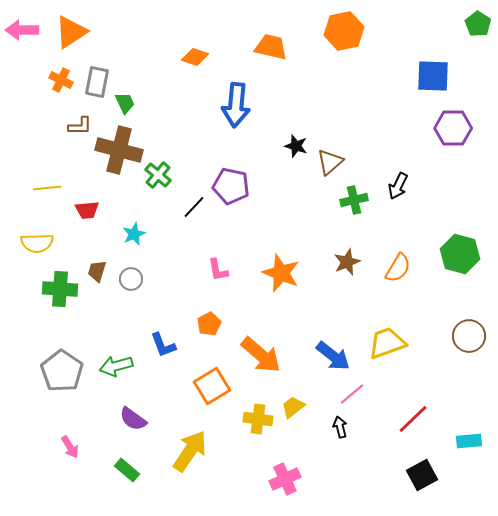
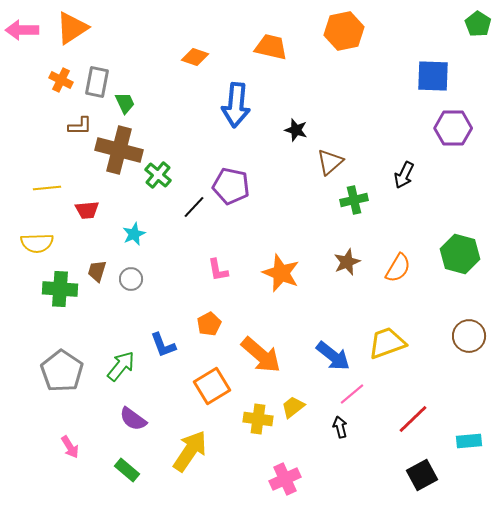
orange triangle at (71, 32): moved 1 px right, 4 px up
black star at (296, 146): moved 16 px up
black arrow at (398, 186): moved 6 px right, 11 px up
green arrow at (116, 366): moved 5 px right; rotated 144 degrees clockwise
